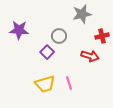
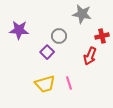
gray star: rotated 24 degrees clockwise
red arrow: rotated 96 degrees clockwise
